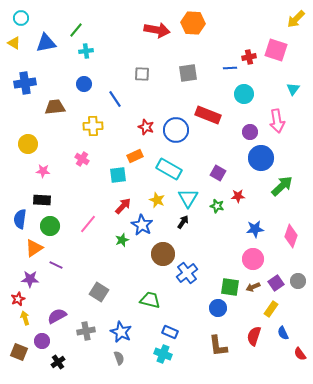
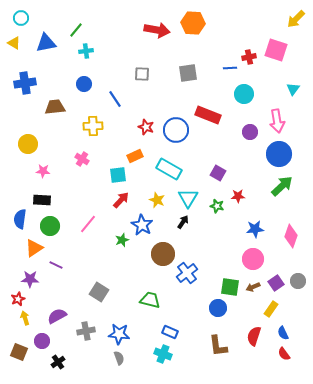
blue circle at (261, 158): moved 18 px right, 4 px up
red arrow at (123, 206): moved 2 px left, 6 px up
blue star at (121, 332): moved 2 px left, 2 px down; rotated 20 degrees counterclockwise
red semicircle at (300, 354): moved 16 px left
